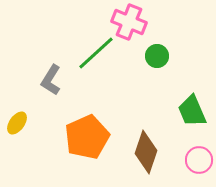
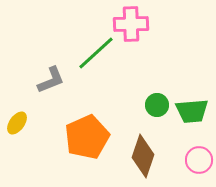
pink cross: moved 2 px right, 2 px down; rotated 24 degrees counterclockwise
green circle: moved 49 px down
gray L-shape: rotated 144 degrees counterclockwise
green trapezoid: rotated 72 degrees counterclockwise
brown diamond: moved 3 px left, 4 px down
